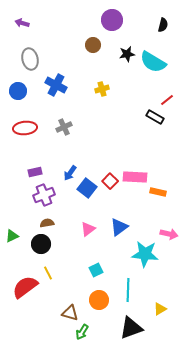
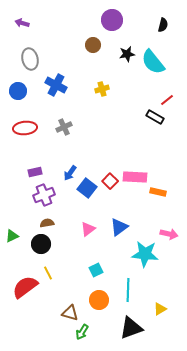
cyan semicircle: rotated 20 degrees clockwise
